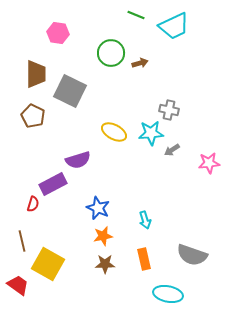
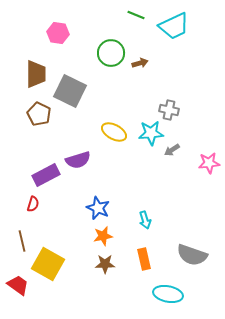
brown pentagon: moved 6 px right, 2 px up
purple rectangle: moved 7 px left, 9 px up
